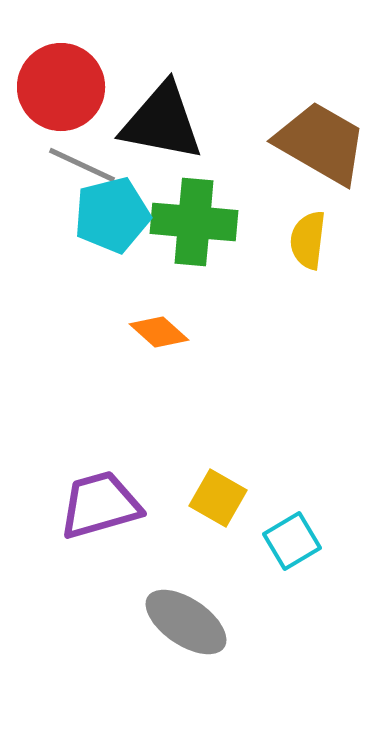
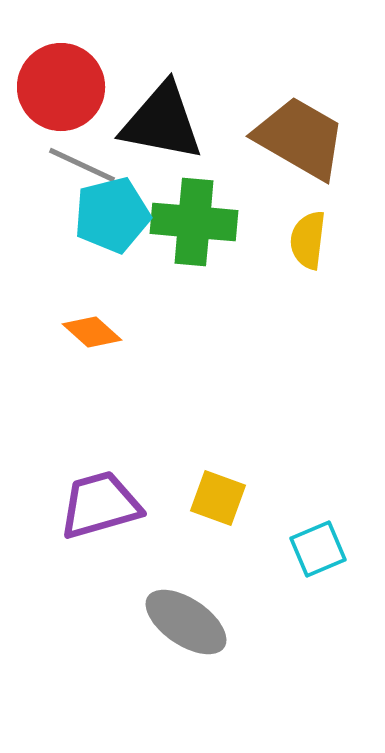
brown trapezoid: moved 21 px left, 5 px up
orange diamond: moved 67 px left
yellow square: rotated 10 degrees counterclockwise
cyan square: moved 26 px right, 8 px down; rotated 8 degrees clockwise
